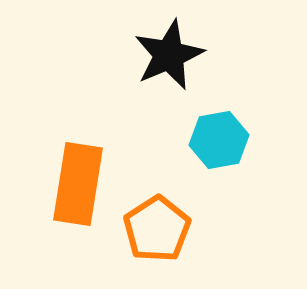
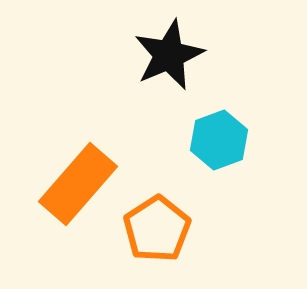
cyan hexagon: rotated 10 degrees counterclockwise
orange rectangle: rotated 32 degrees clockwise
